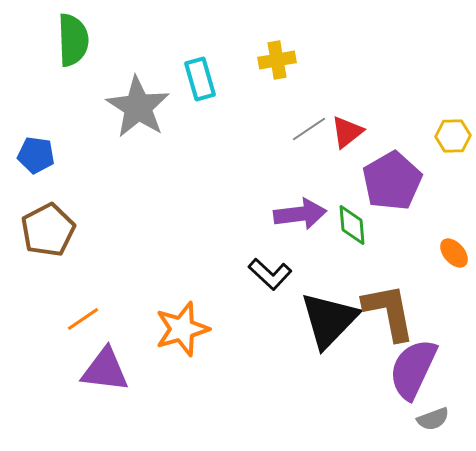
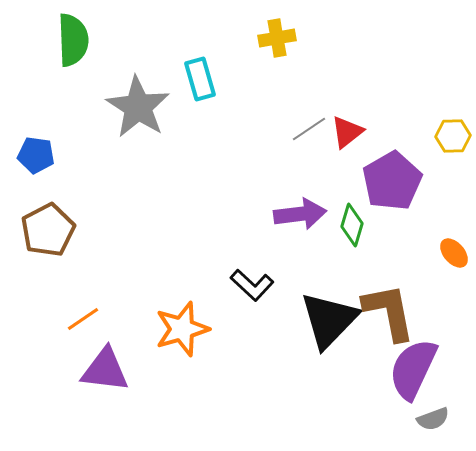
yellow cross: moved 22 px up
green diamond: rotated 21 degrees clockwise
black L-shape: moved 18 px left, 11 px down
